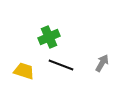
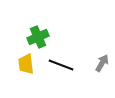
green cross: moved 11 px left
yellow trapezoid: moved 2 px right, 7 px up; rotated 115 degrees counterclockwise
